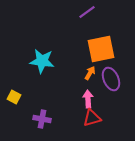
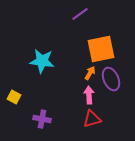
purple line: moved 7 px left, 2 px down
pink arrow: moved 1 px right, 4 px up
red triangle: moved 1 px down
